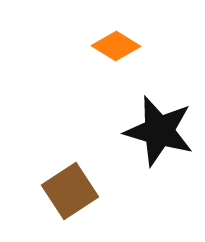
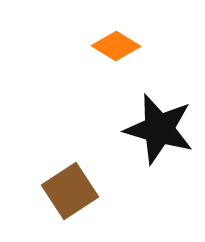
black star: moved 2 px up
